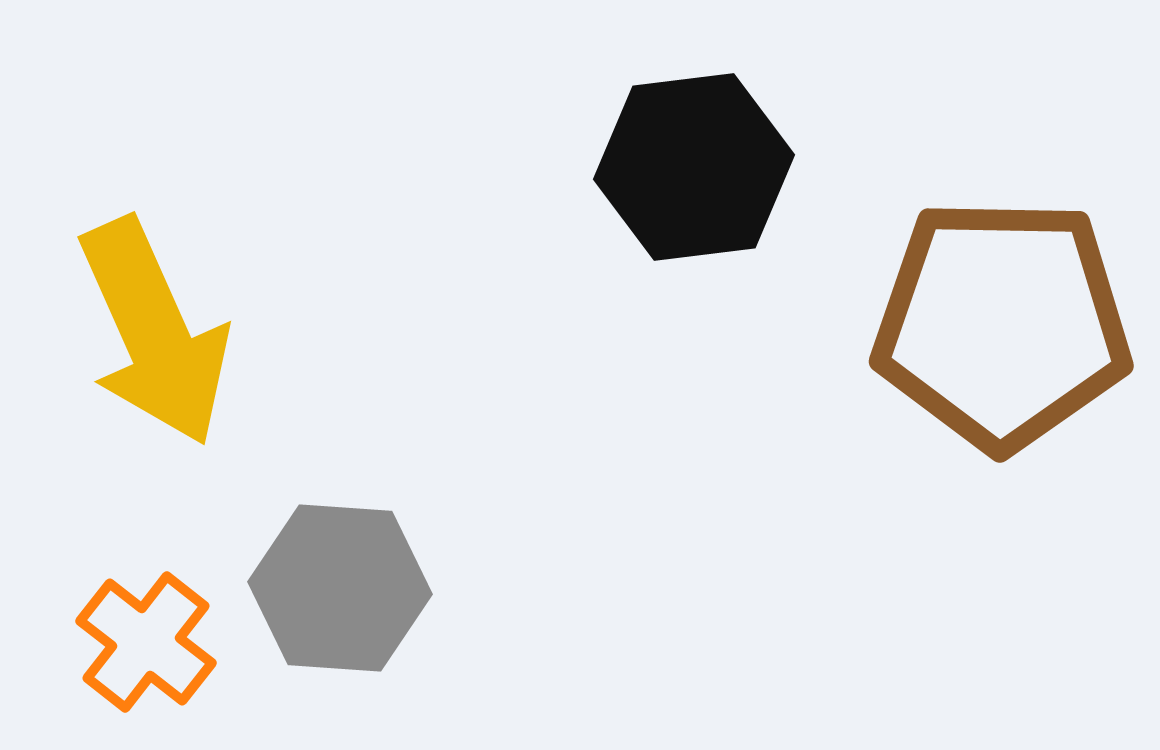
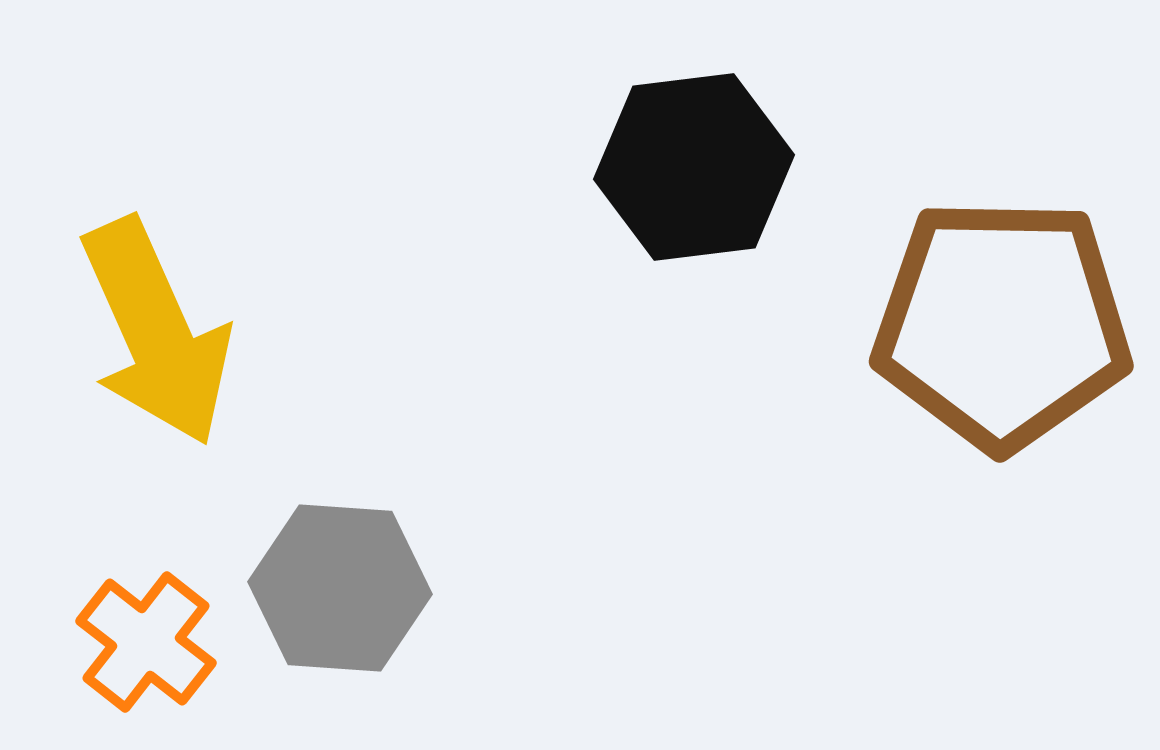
yellow arrow: moved 2 px right
